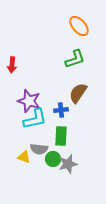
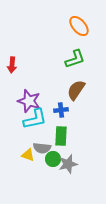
brown semicircle: moved 2 px left, 3 px up
gray semicircle: moved 3 px right, 1 px up
yellow triangle: moved 4 px right, 2 px up
